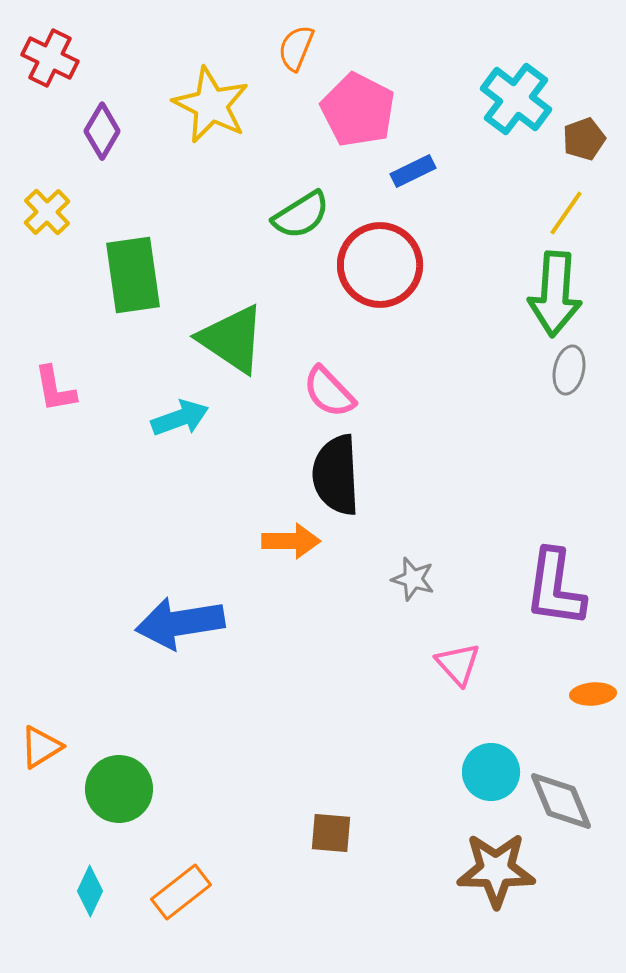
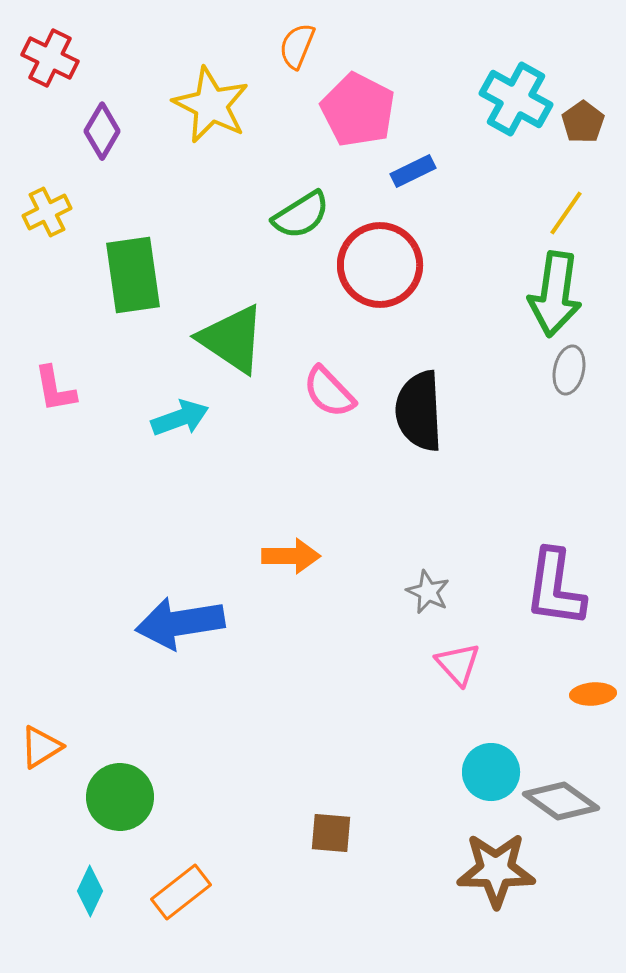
orange semicircle: moved 1 px right, 2 px up
cyan cross: rotated 8 degrees counterclockwise
brown pentagon: moved 1 px left, 17 px up; rotated 15 degrees counterclockwise
yellow cross: rotated 18 degrees clockwise
green arrow: rotated 4 degrees clockwise
black semicircle: moved 83 px right, 64 px up
orange arrow: moved 15 px down
gray star: moved 15 px right, 13 px down; rotated 9 degrees clockwise
green circle: moved 1 px right, 8 px down
gray diamond: rotated 32 degrees counterclockwise
